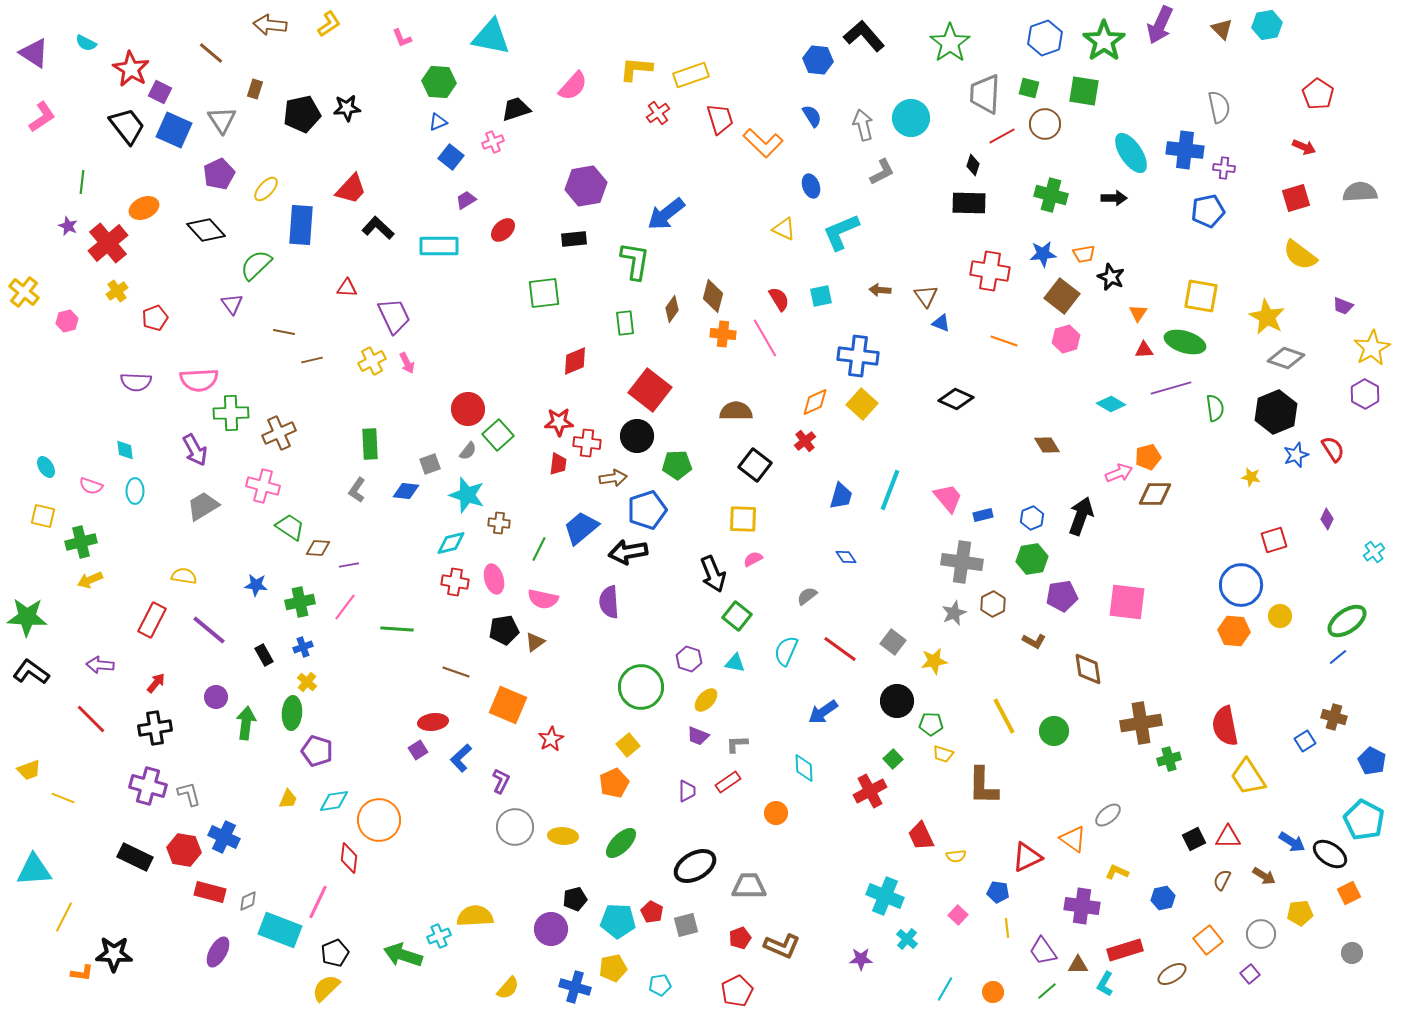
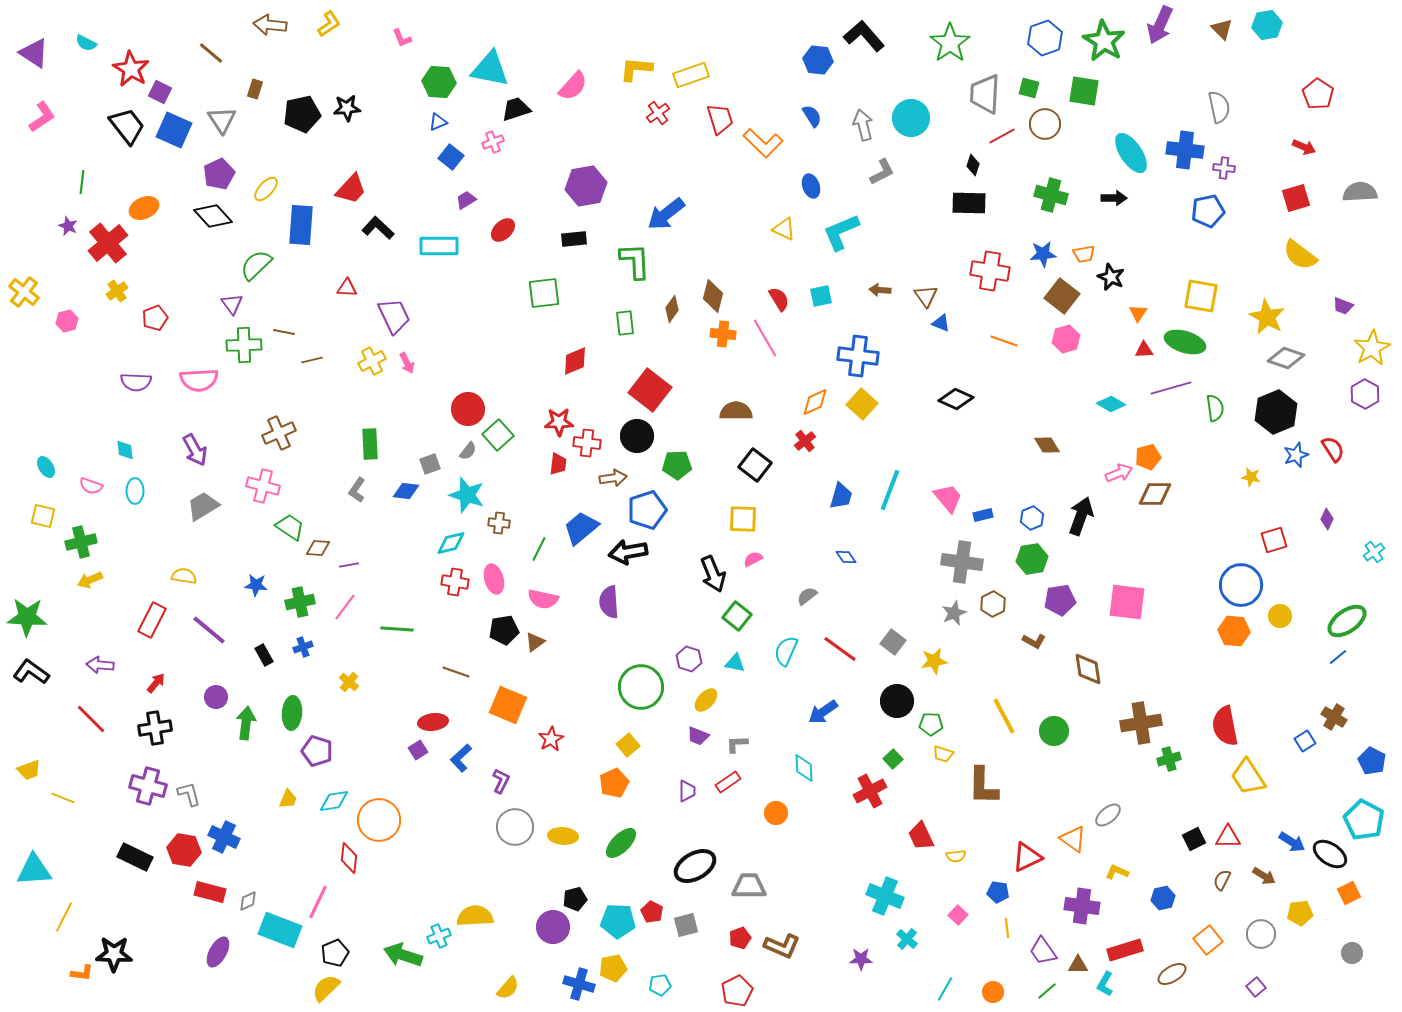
cyan triangle at (491, 37): moved 1 px left, 32 px down
green star at (1104, 41): rotated 6 degrees counterclockwise
black diamond at (206, 230): moved 7 px right, 14 px up
green L-shape at (635, 261): rotated 12 degrees counterclockwise
green cross at (231, 413): moved 13 px right, 68 px up
purple pentagon at (1062, 596): moved 2 px left, 4 px down
yellow cross at (307, 682): moved 42 px right
brown cross at (1334, 717): rotated 15 degrees clockwise
purple circle at (551, 929): moved 2 px right, 2 px up
purple square at (1250, 974): moved 6 px right, 13 px down
blue cross at (575, 987): moved 4 px right, 3 px up
